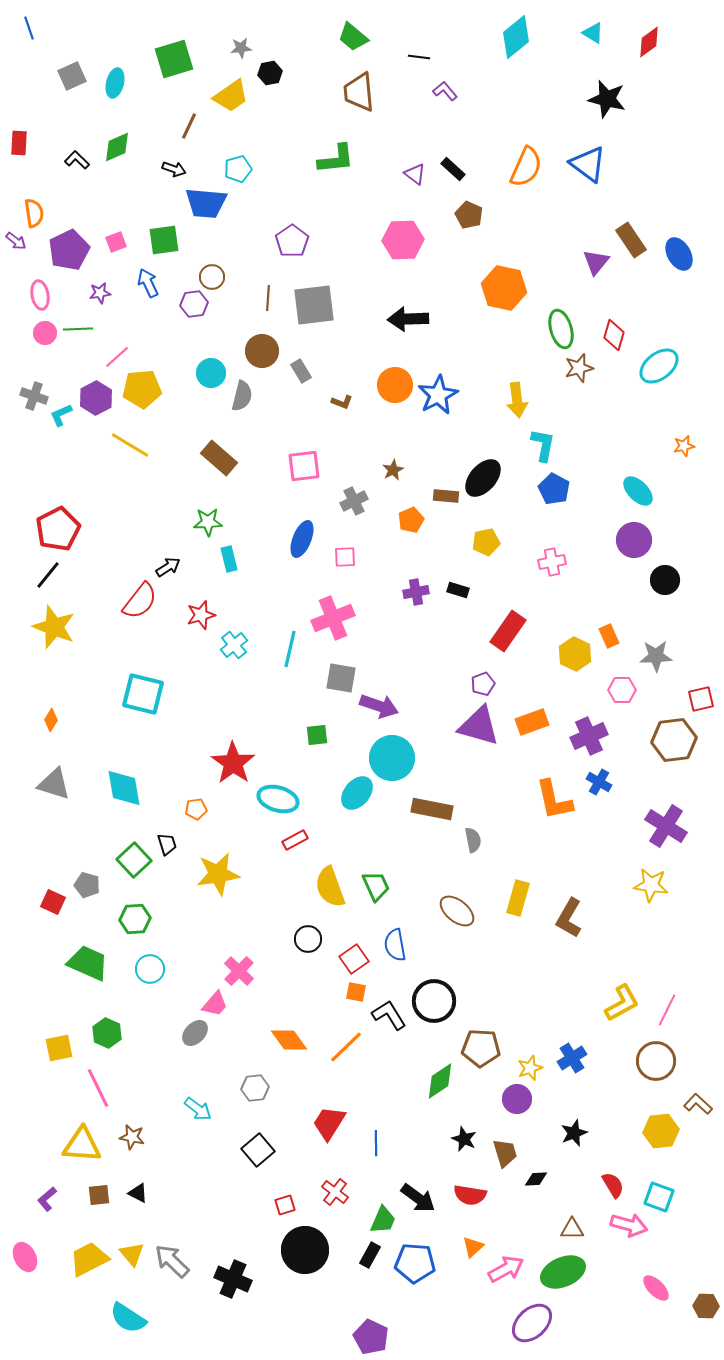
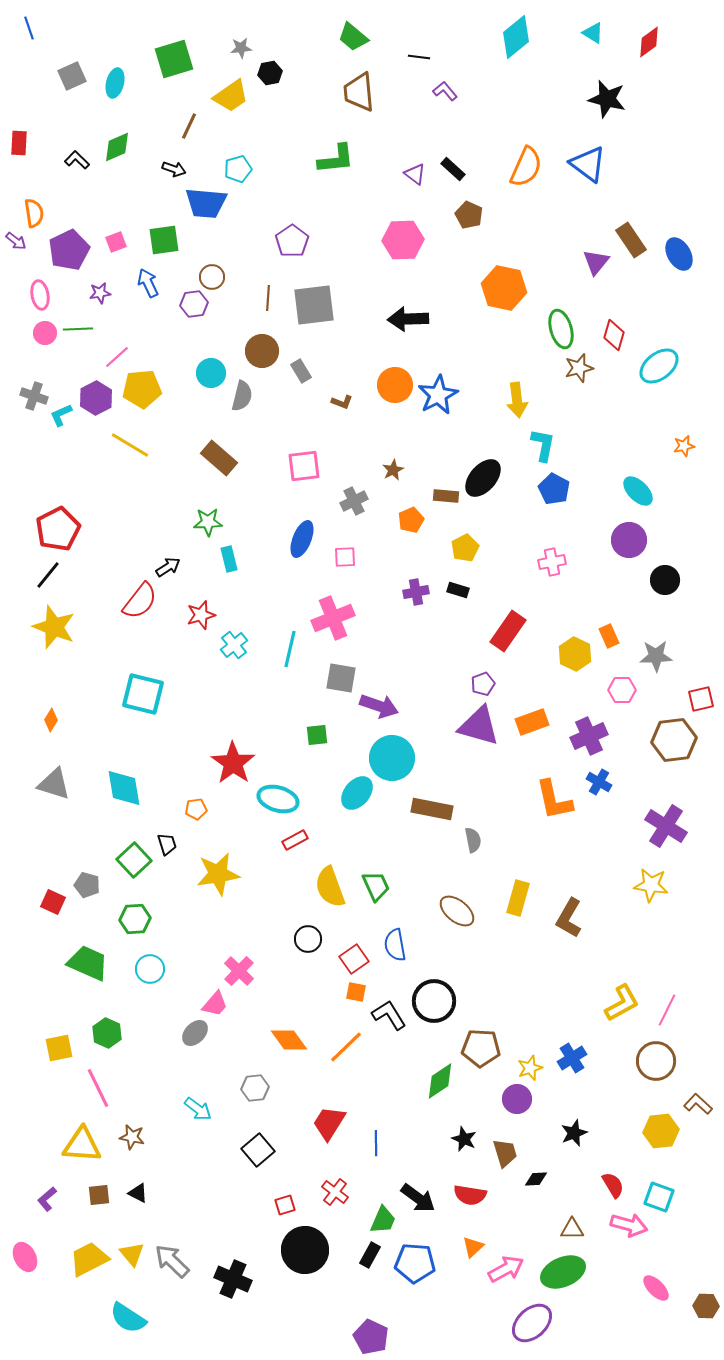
purple circle at (634, 540): moved 5 px left
yellow pentagon at (486, 542): moved 21 px left, 6 px down; rotated 16 degrees counterclockwise
